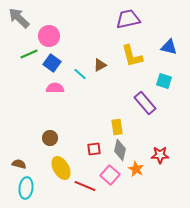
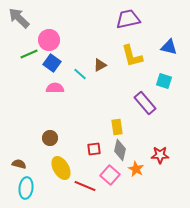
pink circle: moved 4 px down
